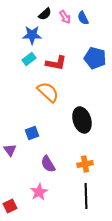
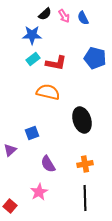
pink arrow: moved 1 px left, 1 px up
cyan rectangle: moved 4 px right
orange semicircle: rotated 30 degrees counterclockwise
purple triangle: rotated 24 degrees clockwise
black line: moved 1 px left, 2 px down
red square: rotated 24 degrees counterclockwise
